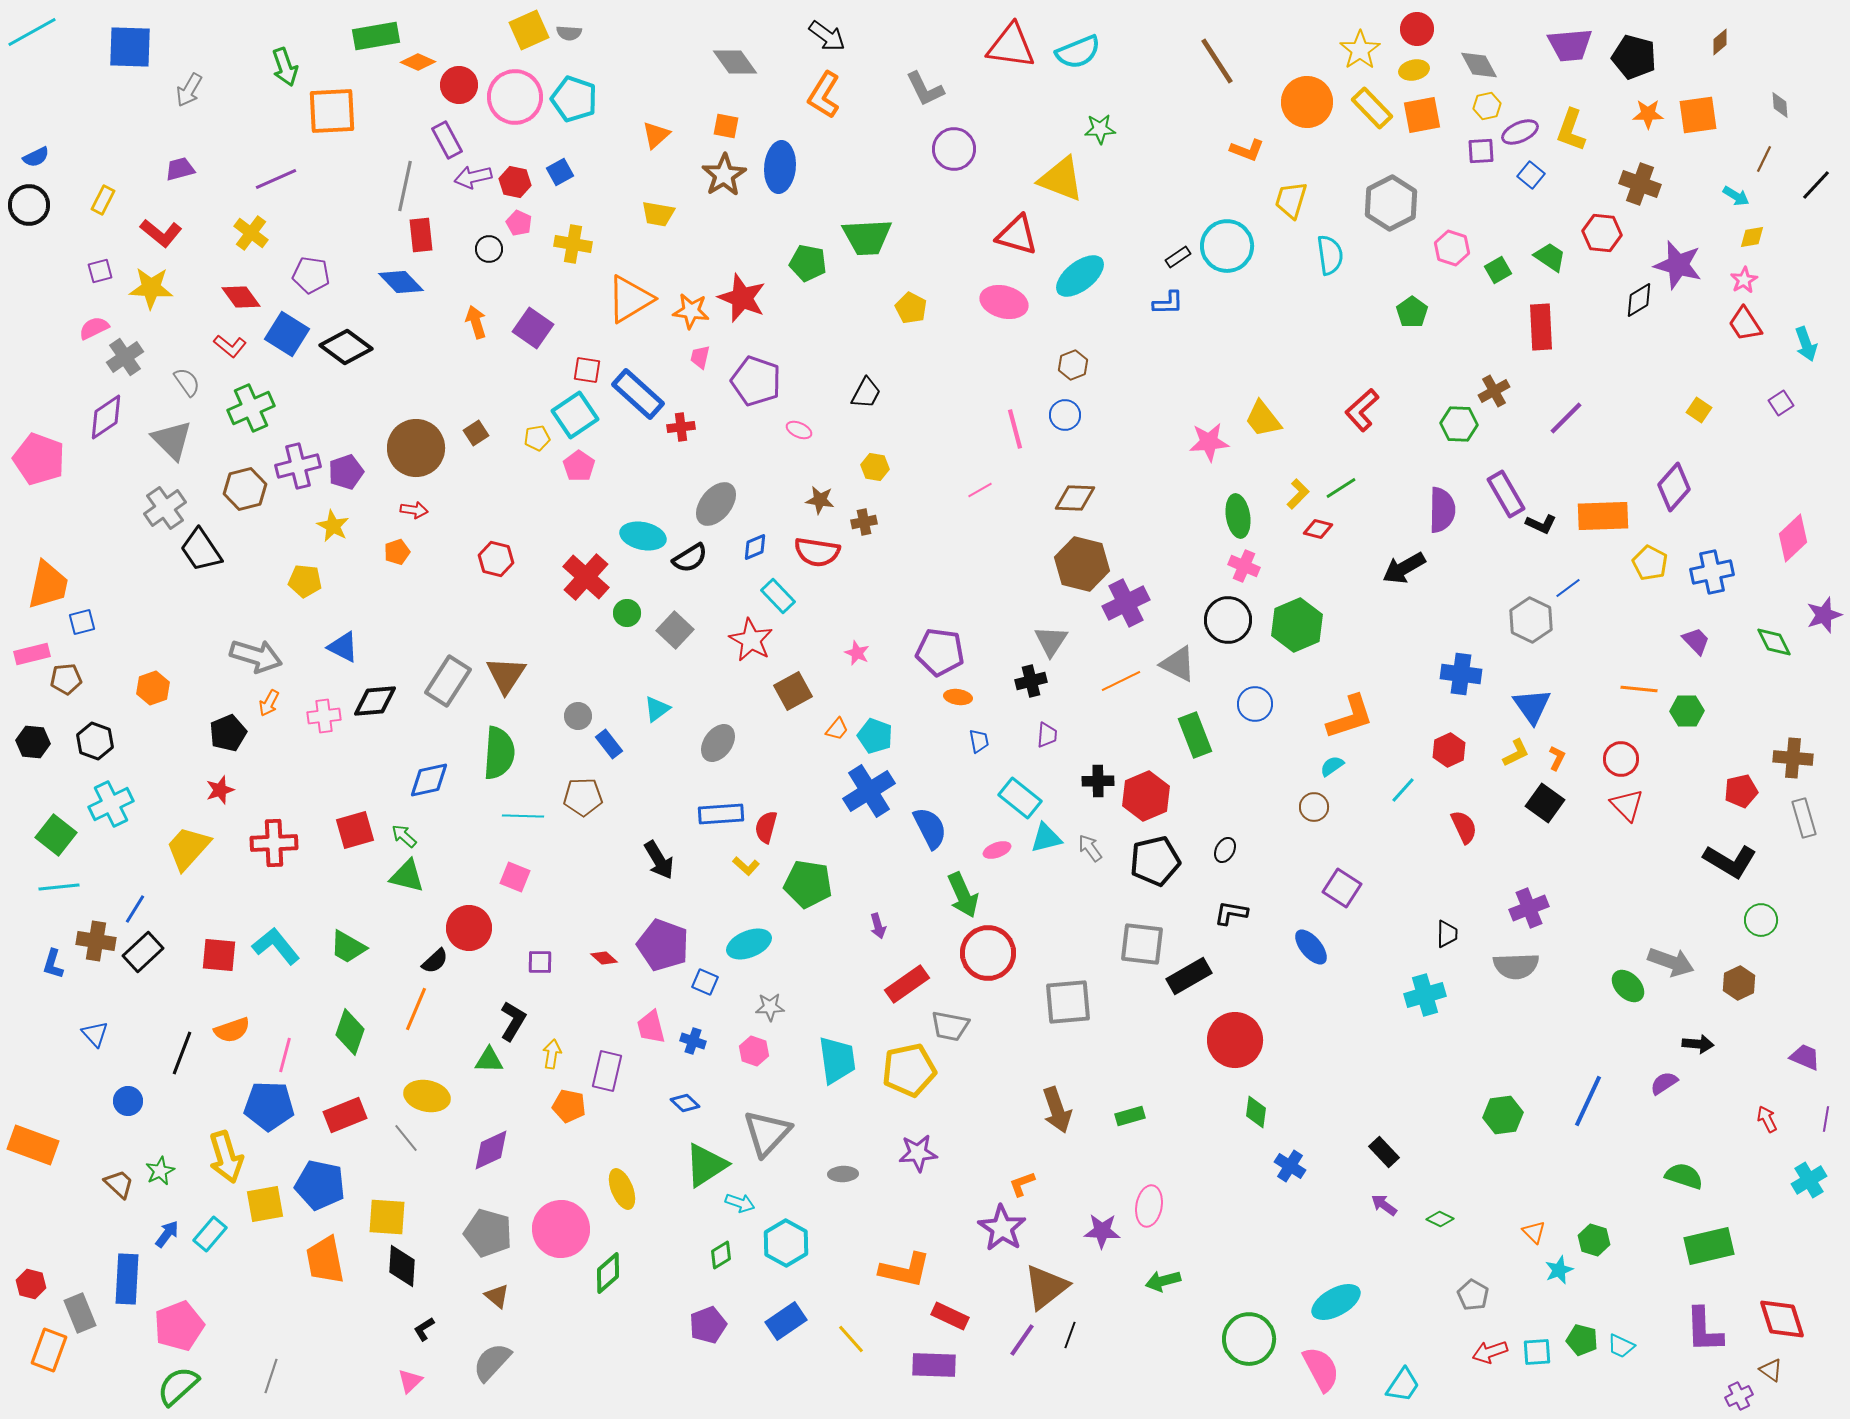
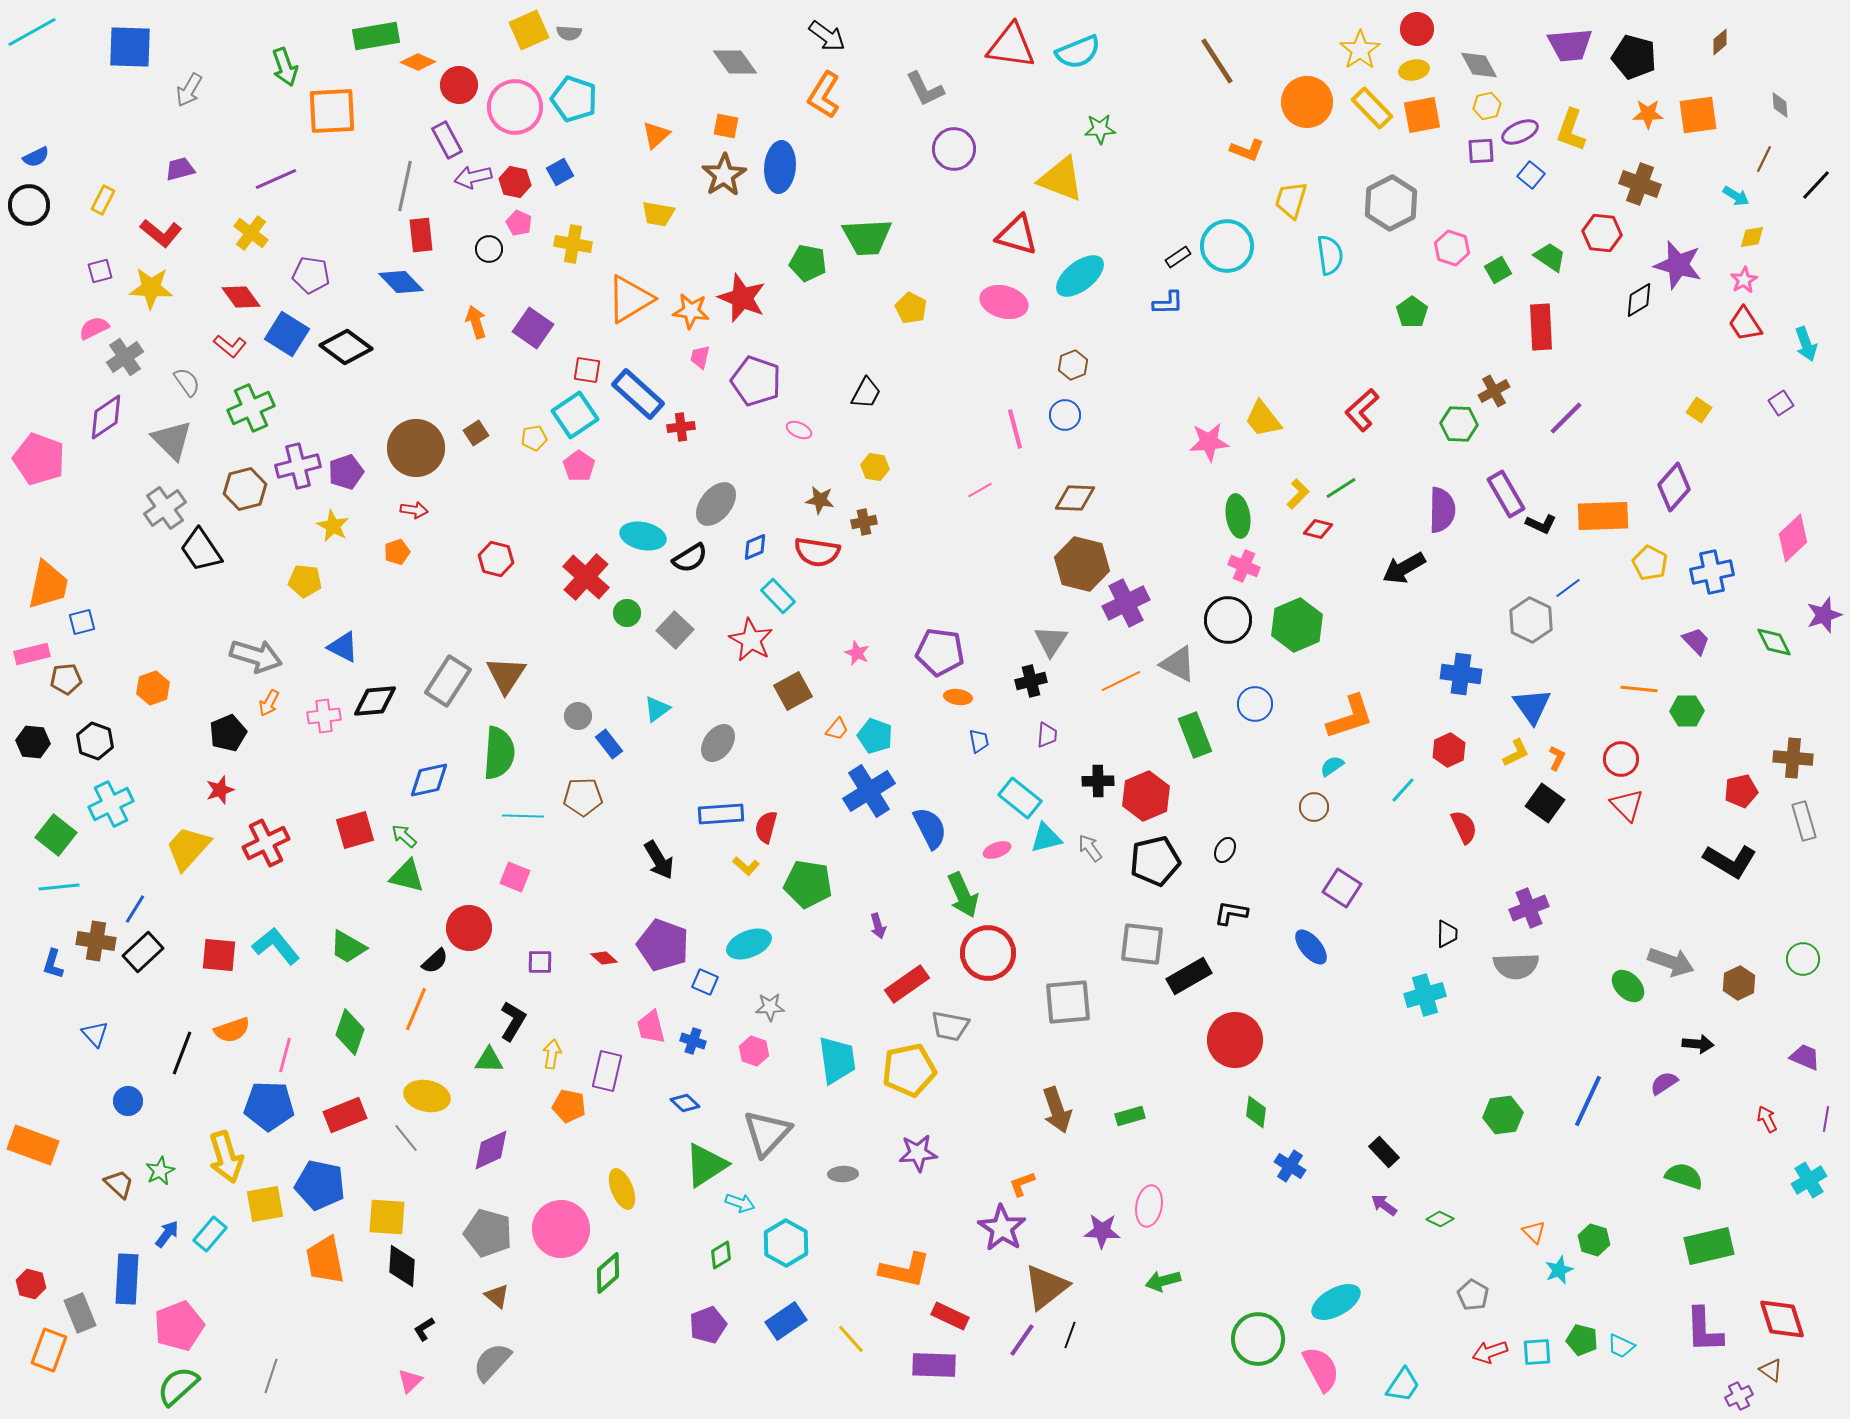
pink circle at (515, 97): moved 10 px down
yellow pentagon at (537, 438): moved 3 px left
gray rectangle at (1804, 818): moved 3 px down
red cross at (274, 843): moved 8 px left; rotated 24 degrees counterclockwise
green circle at (1761, 920): moved 42 px right, 39 px down
green circle at (1249, 1339): moved 9 px right
